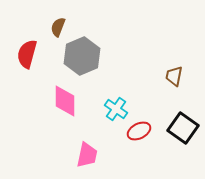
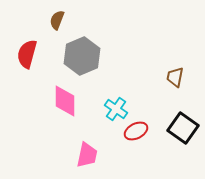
brown semicircle: moved 1 px left, 7 px up
brown trapezoid: moved 1 px right, 1 px down
red ellipse: moved 3 px left
